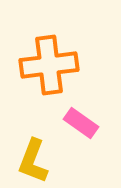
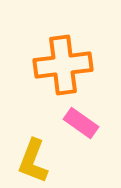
orange cross: moved 14 px right
